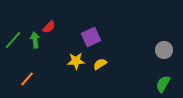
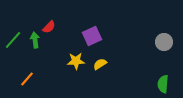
purple square: moved 1 px right, 1 px up
gray circle: moved 8 px up
green semicircle: rotated 24 degrees counterclockwise
